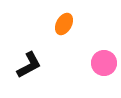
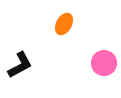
black L-shape: moved 9 px left
